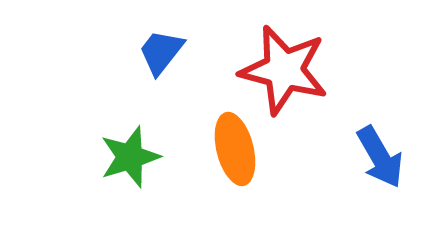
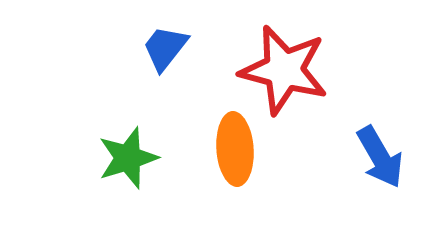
blue trapezoid: moved 4 px right, 4 px up
orange ellipse: rotated 10 degrees clockwise
green star: moved 2 px left, 1 px down
